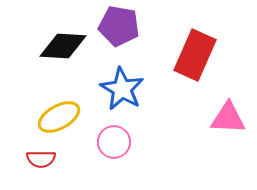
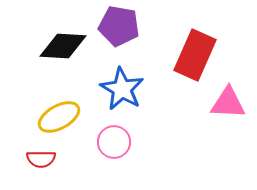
pink triangle: moved 15 px up
